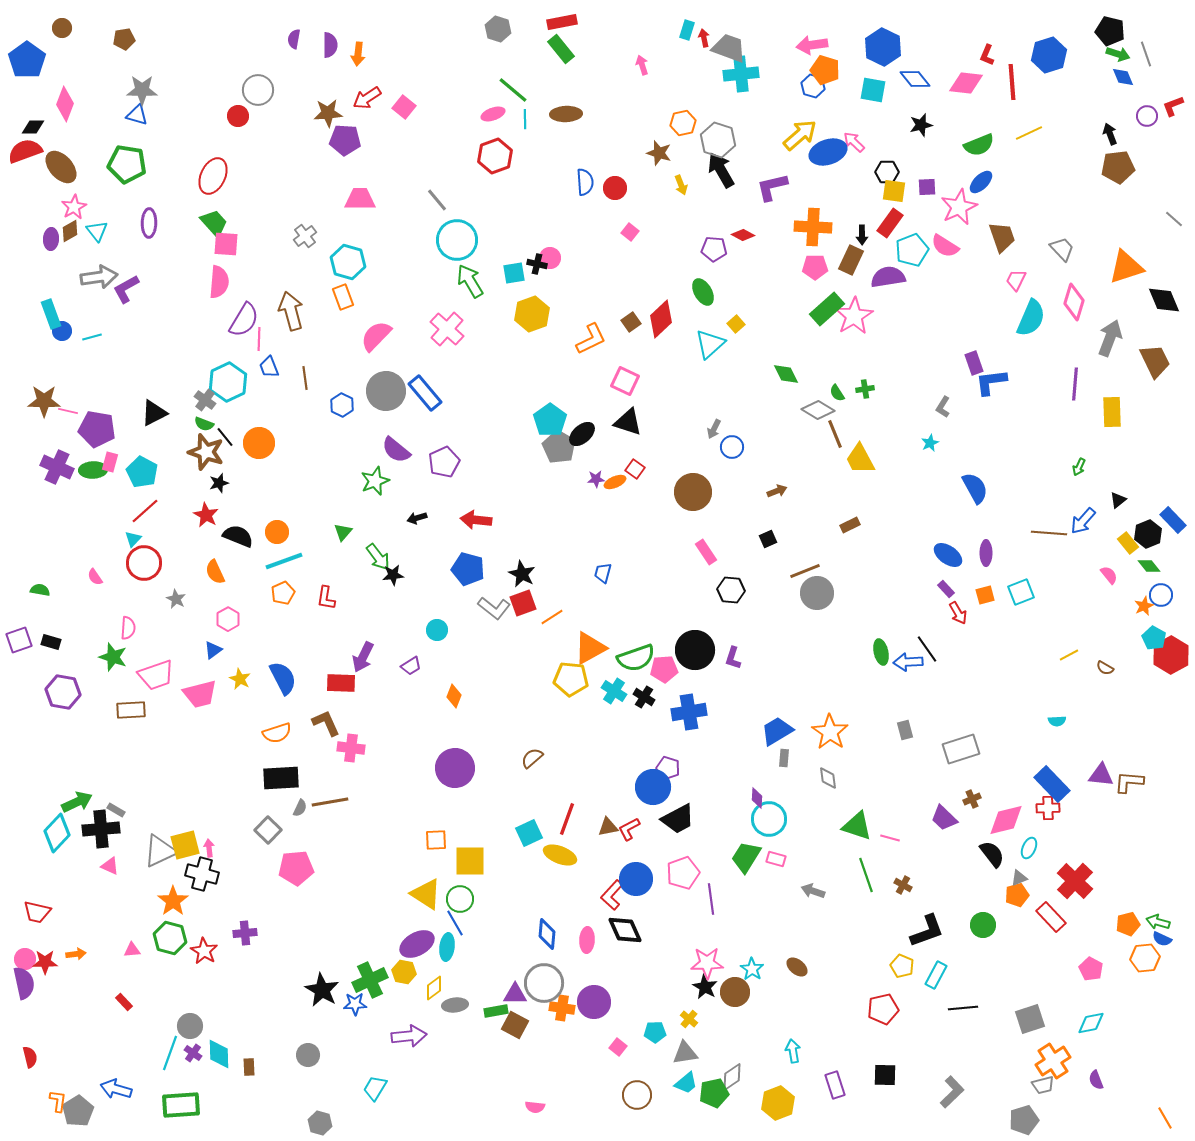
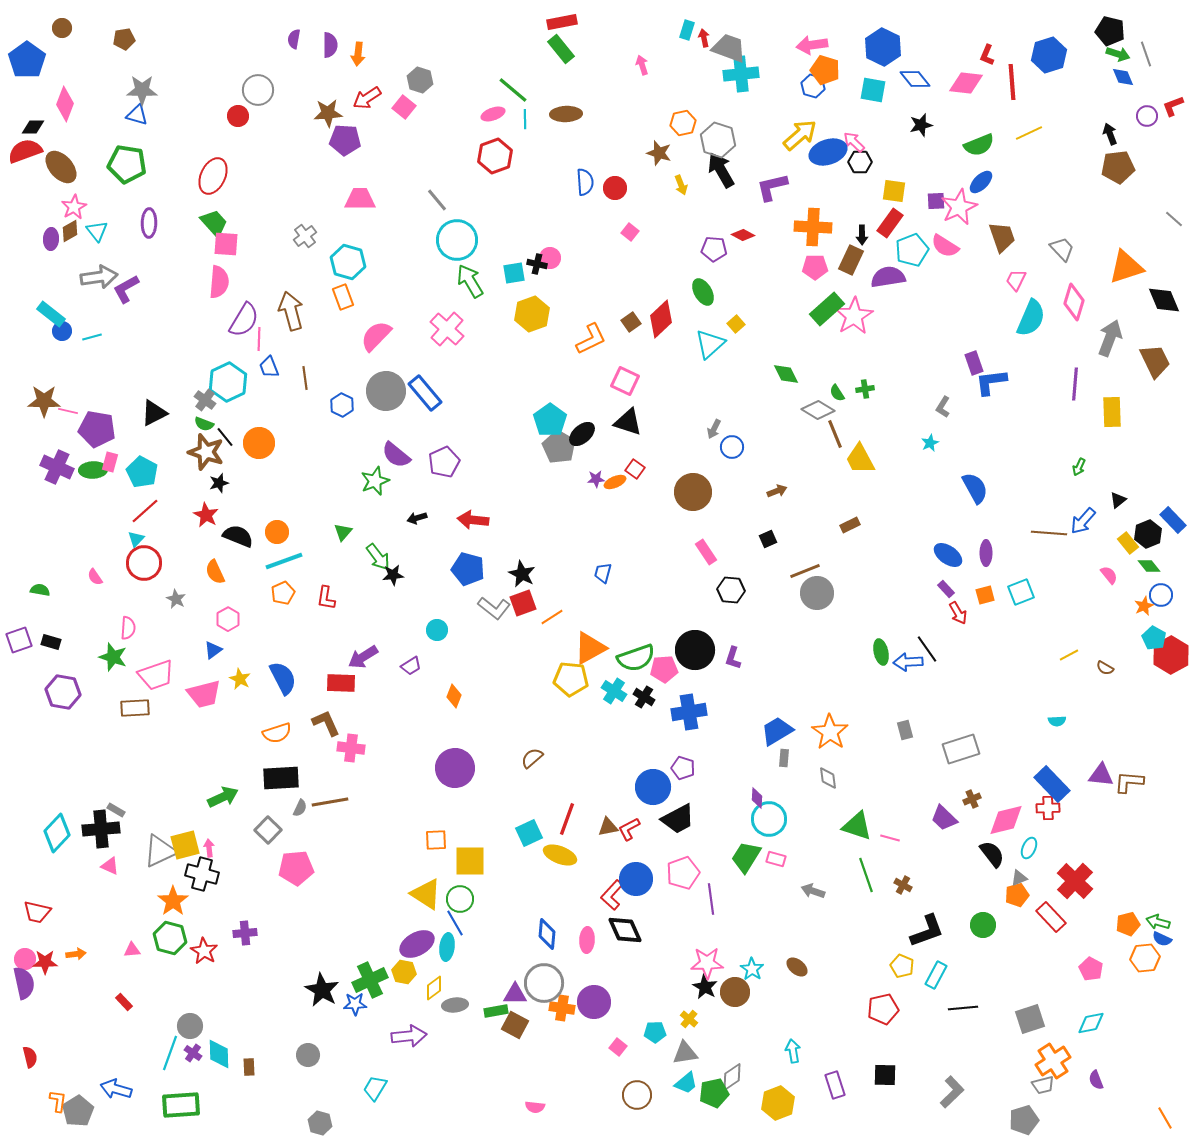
gray hexagon at (498, 29): moved 78 px left, 51 px down
black hexagon at (887, 172): moved 27 px left, 10 px up
purple square at (927, 187): moved 9 px right, 14 px down
cyan rectangle at (51, 314): rotated 32 degrees counterclockwise
purple semicircle at (396, 450): moved 5 px down
red arrow at (476, 520): moved 3 px left
cyan triangle at (133, 539): moved 3 px right
purple arrow at (363, 657): rotated 32 degrees clockwise
pink trapezoid at (200, 694): moved 4 px right
brown rectangle at (131, 710): moved 4 px right, 2 px up
purple pentagon at (668, 768): moved 15 px right
green arrow at (77, 802): moved 146 px right, 5 px up
